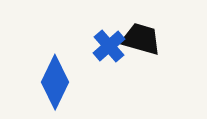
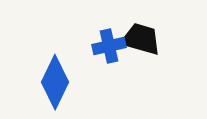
blue cross: rotated 28 degrees clockwise
